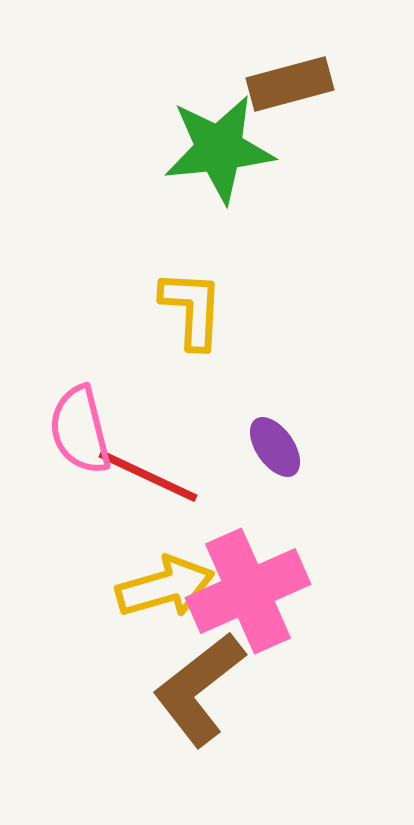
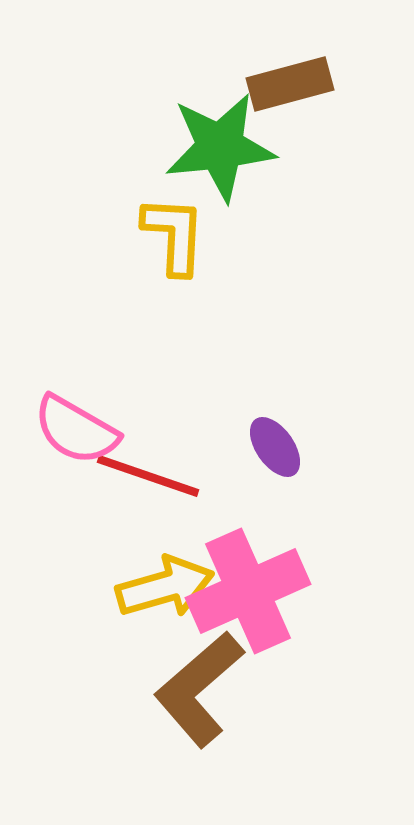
green star: moved 1 px right, 2 px up
yellow L-shape: moved 18 px left, 74 px up
pink semicircle: moved 4 px left; rotated 46 degrees counterclockwise
red line: rotated 6 degrees counterclockwise
brown L-shape: rotated 3 degrees counterclockwise
